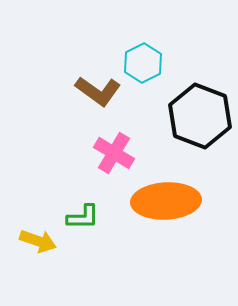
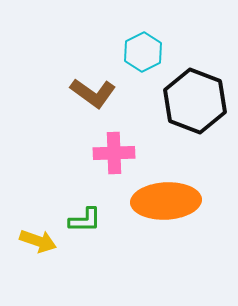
cyan hexagon: moved 11 px up
brown L-shape: moved 5 px left, 2 px down
black hexagon: moved 5 px left, 15 px up
pink cross: rotated 33 degrees counterclockwise
green L-shape: moved 2 px right, 3 px down
